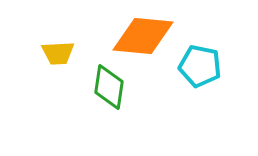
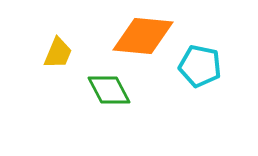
yellow trapezoid: rotated 64 degrees counterclockwise
green diamond: moved 3 px down; rotated 36 degrees counterclockwise
